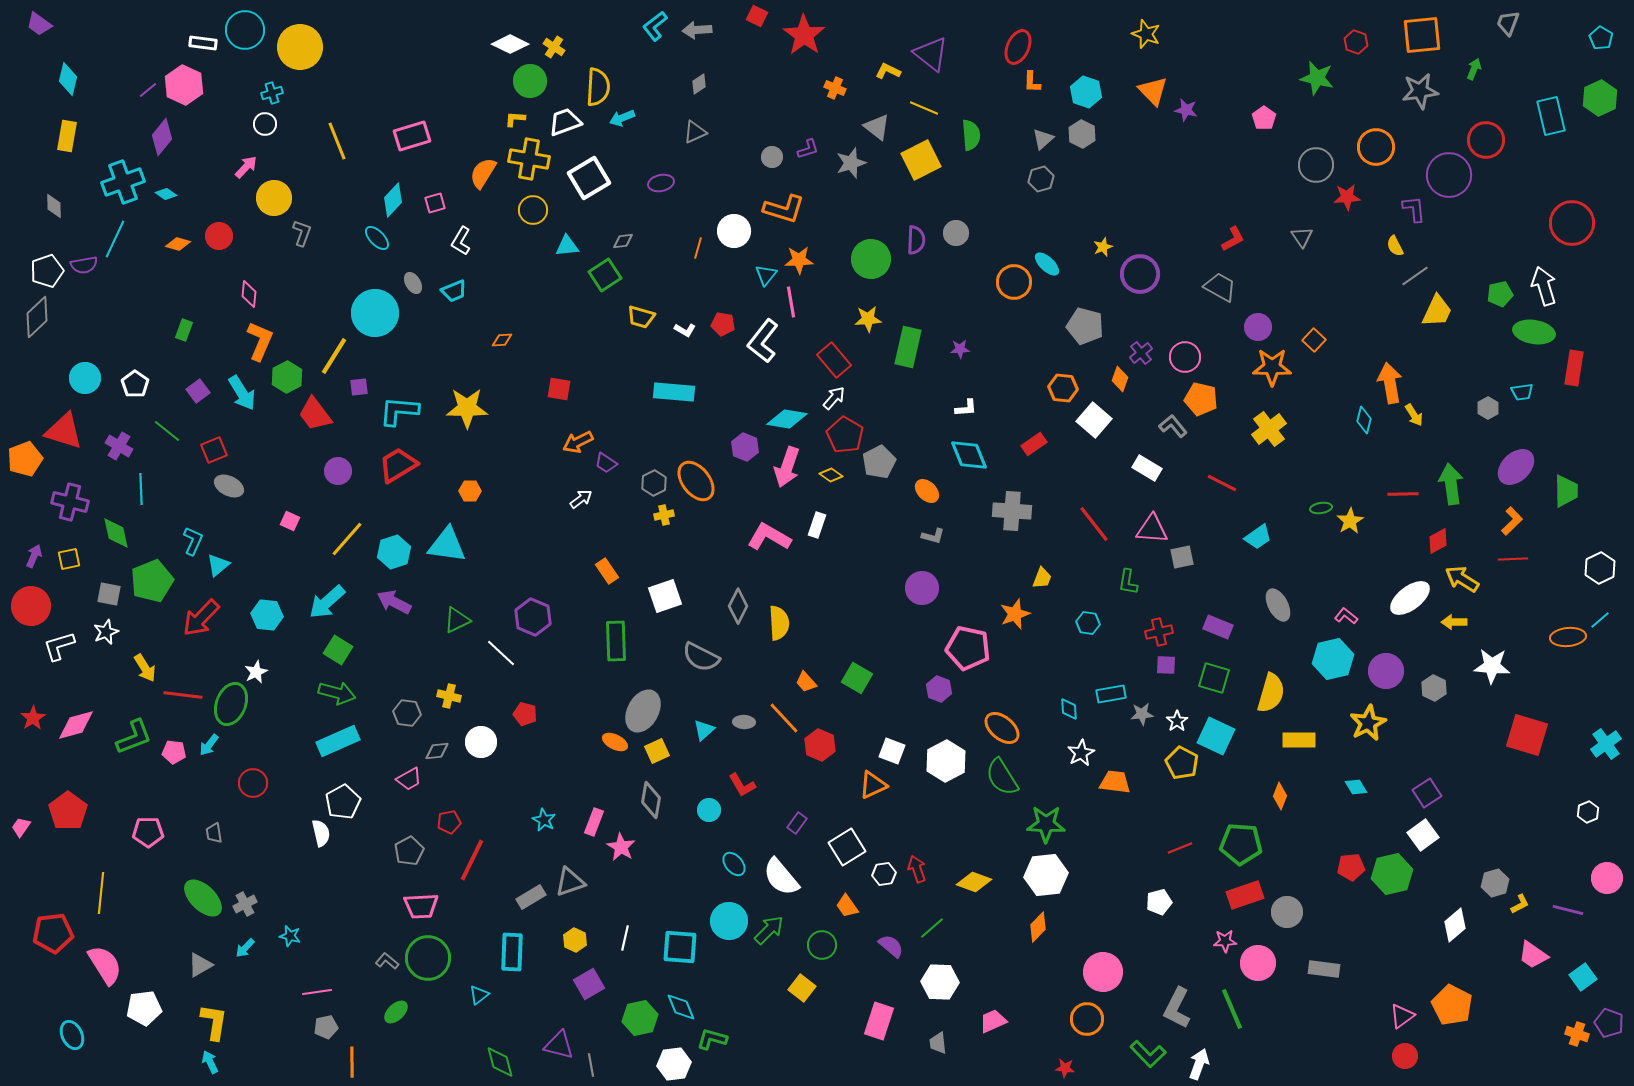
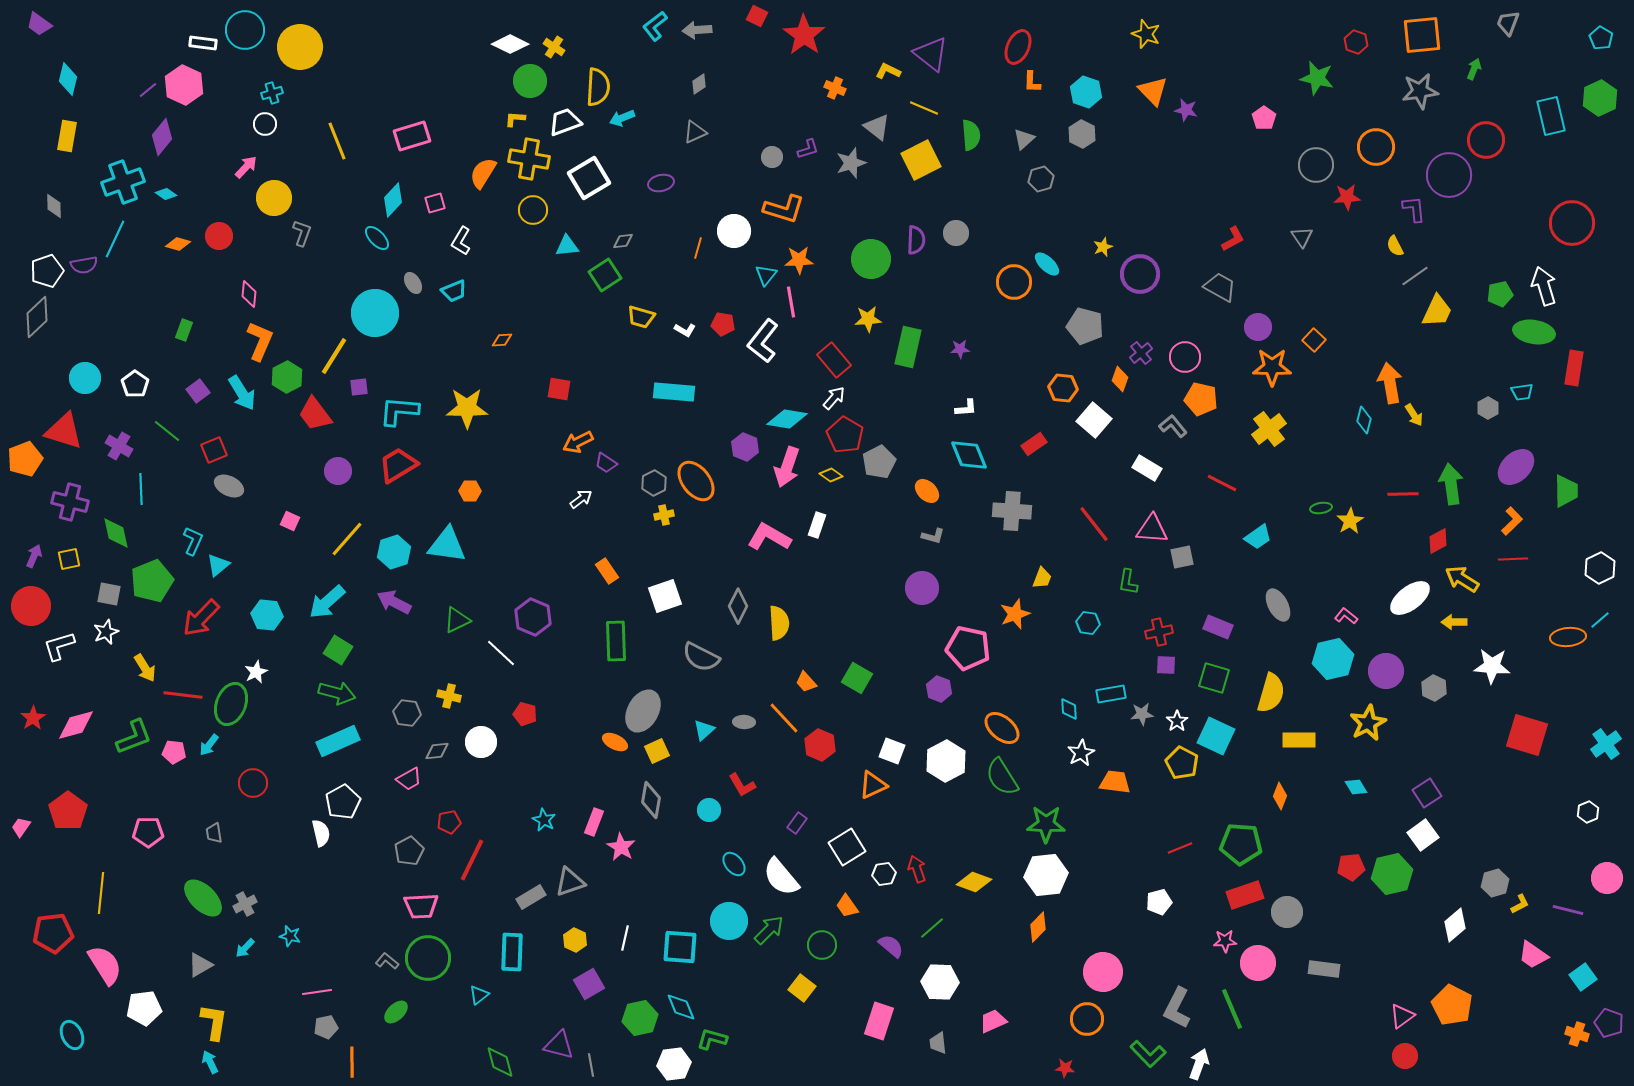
gray triangle at (1043, 139): moved 19 px left
